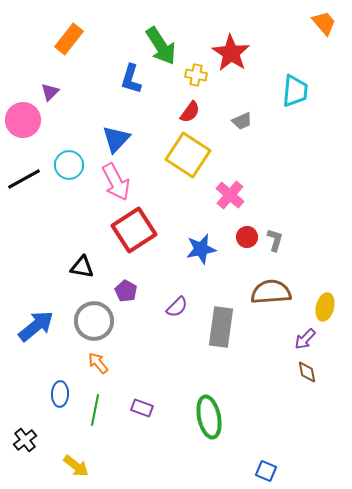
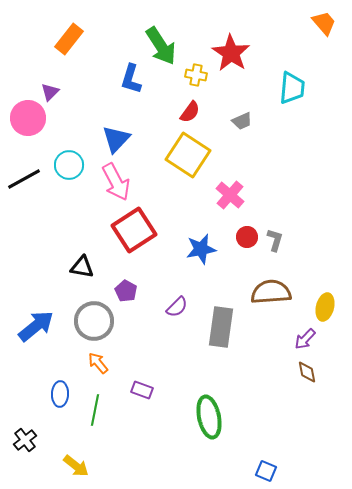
cyan trapezoid: moved 3 px left, 3 px up
pink circle: moved 5 px right, 2 px up
purple rectangle: moved 18 px up
